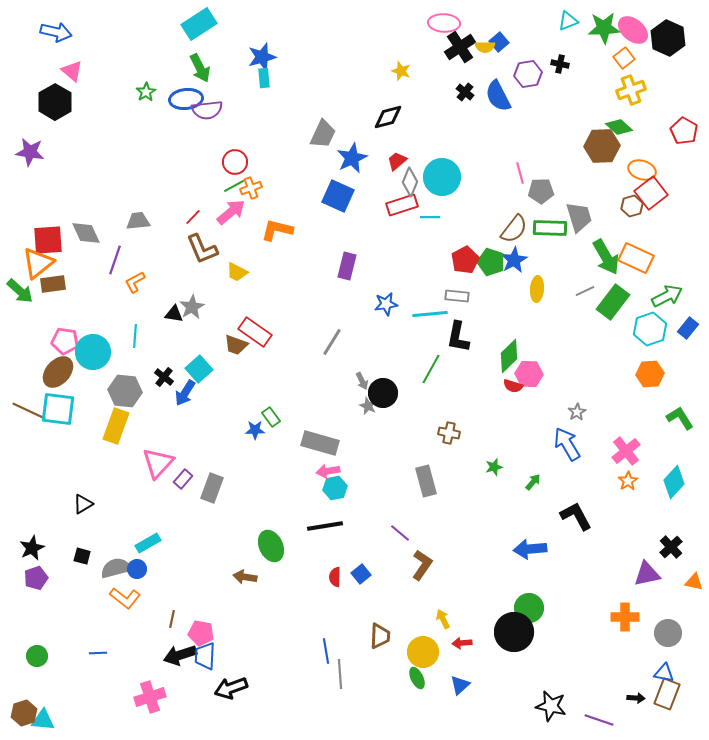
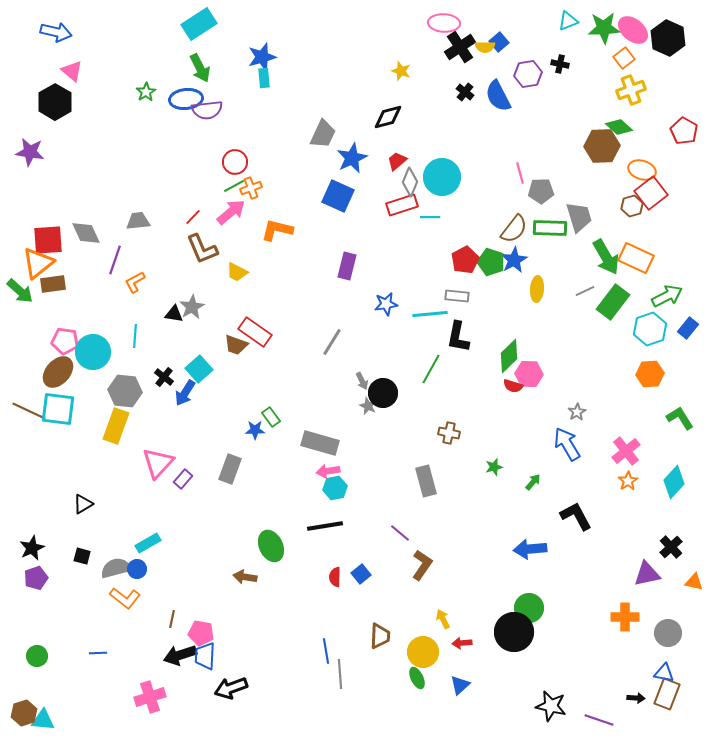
gray rectangle at (212, 488): moved 18 px right, 19 px up
